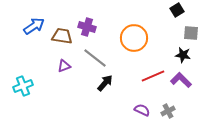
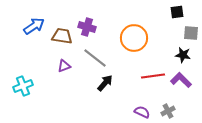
black square: moved 2 px down; rotated 24 degrees clockwise
red line: rotated 15 degrees clockwise
purple semicircle: moved 2 px down
